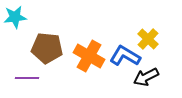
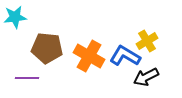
yellow cross: moved 1 px left, 2 px down; rotated 15 degrees clockwise
